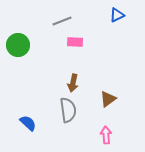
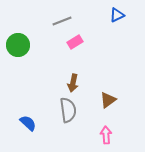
pink rectangle: rotated 35 degrees counterclockwise
brown triangle: moved 1 px down
